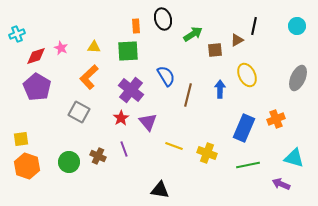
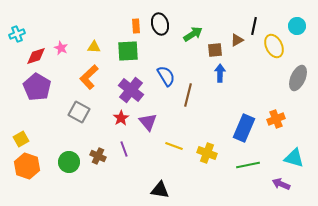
black ellipse: moved 3 px left, 5 px down
yellow ellipse: moved 27 px right, 29 px up
blue arrow: moved 16 px up
yellow square: rotated 21 degrees counterclockwise
